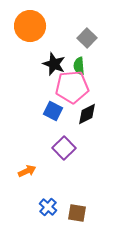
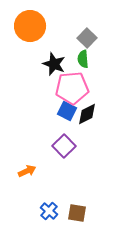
green semicircle: moved 4 px right, 7 px up
pink pentagon: moved 1 px down
blue square: moved 14 px right
purple square: moved 2 px up
blue cross: moved 1 px right, 4 px down
